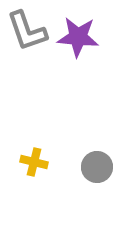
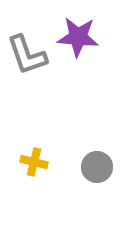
gray L-shape: moved 24 px down
